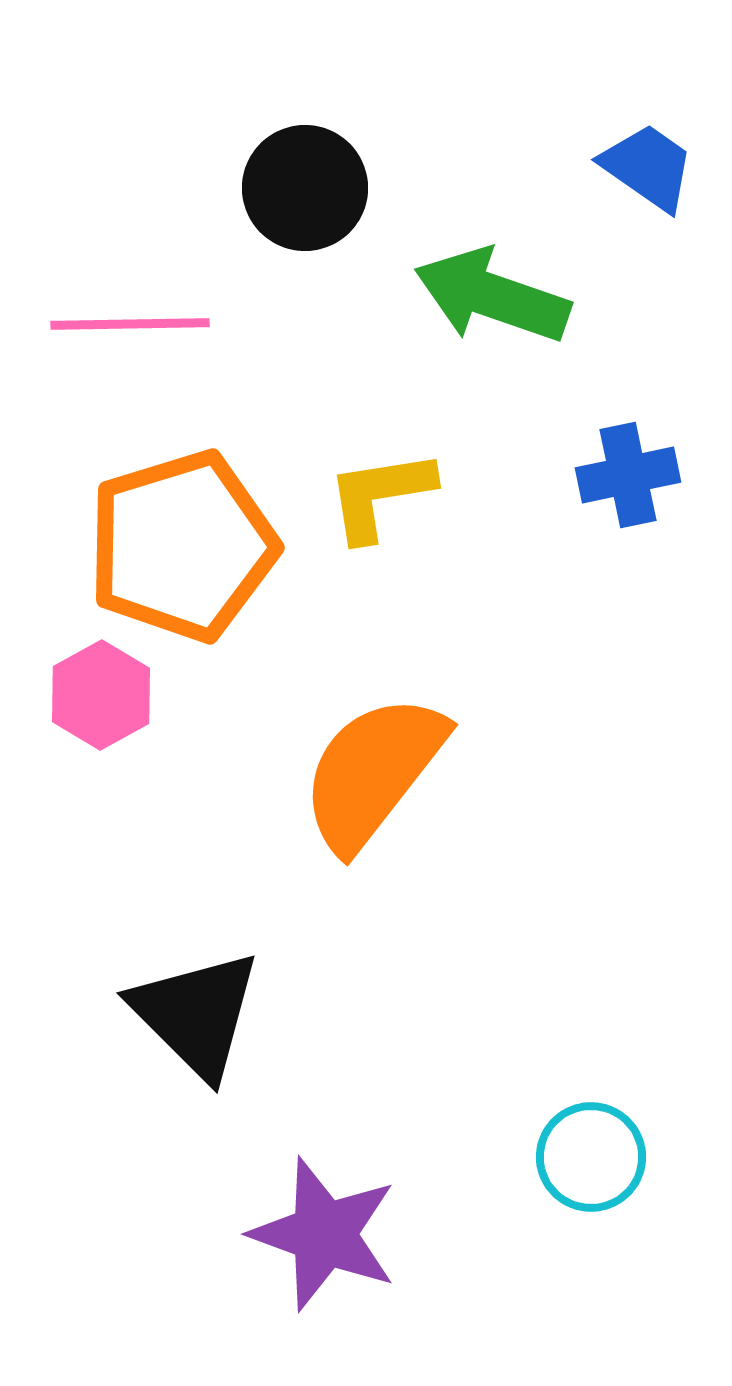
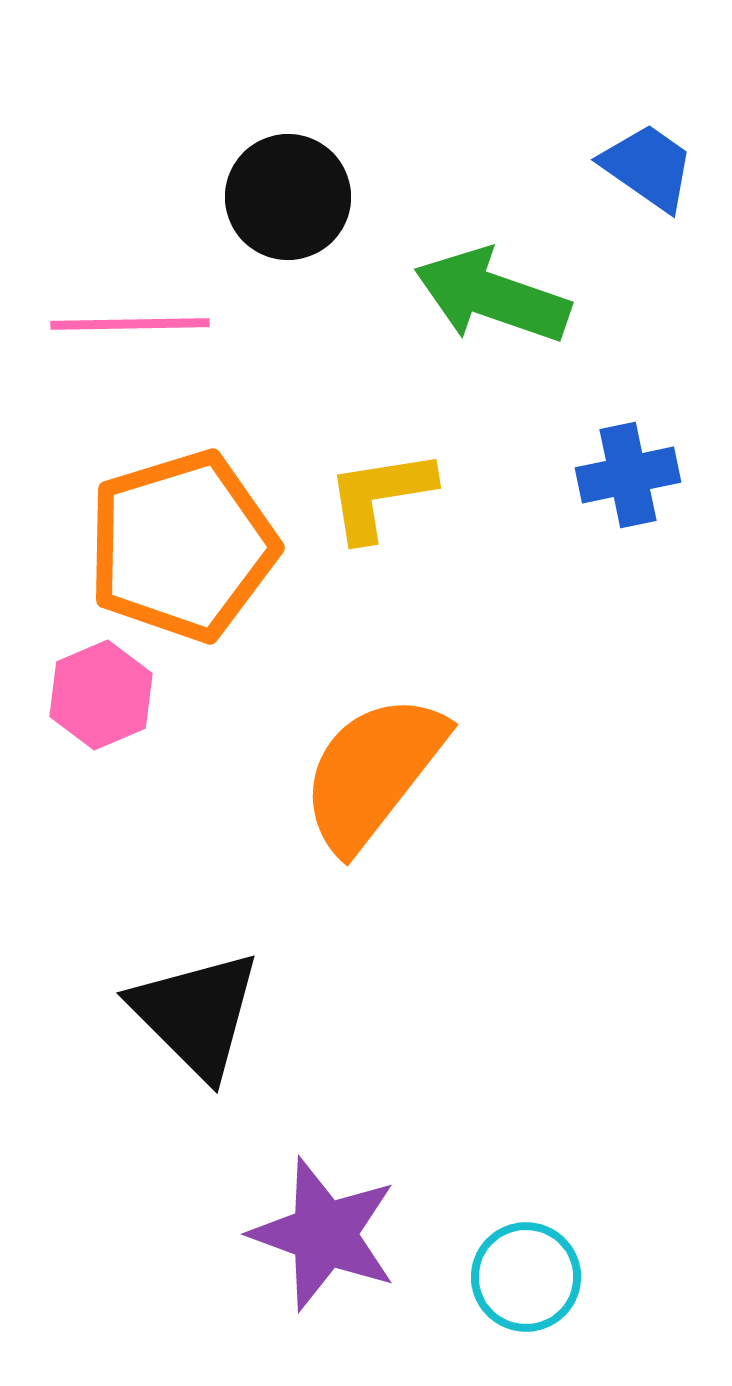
black circle: moved 17 px left, 9 px down
pink hexagon: rotated 6 degrees clockwise
cyan circle: moved 65 px left, 120 px down
